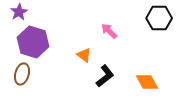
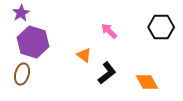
purple star: moved 2 px right, 1 px down
black hexagon: moved 2 px right, 9 px down
black L-shape: moved 2 px right, 3 px up
